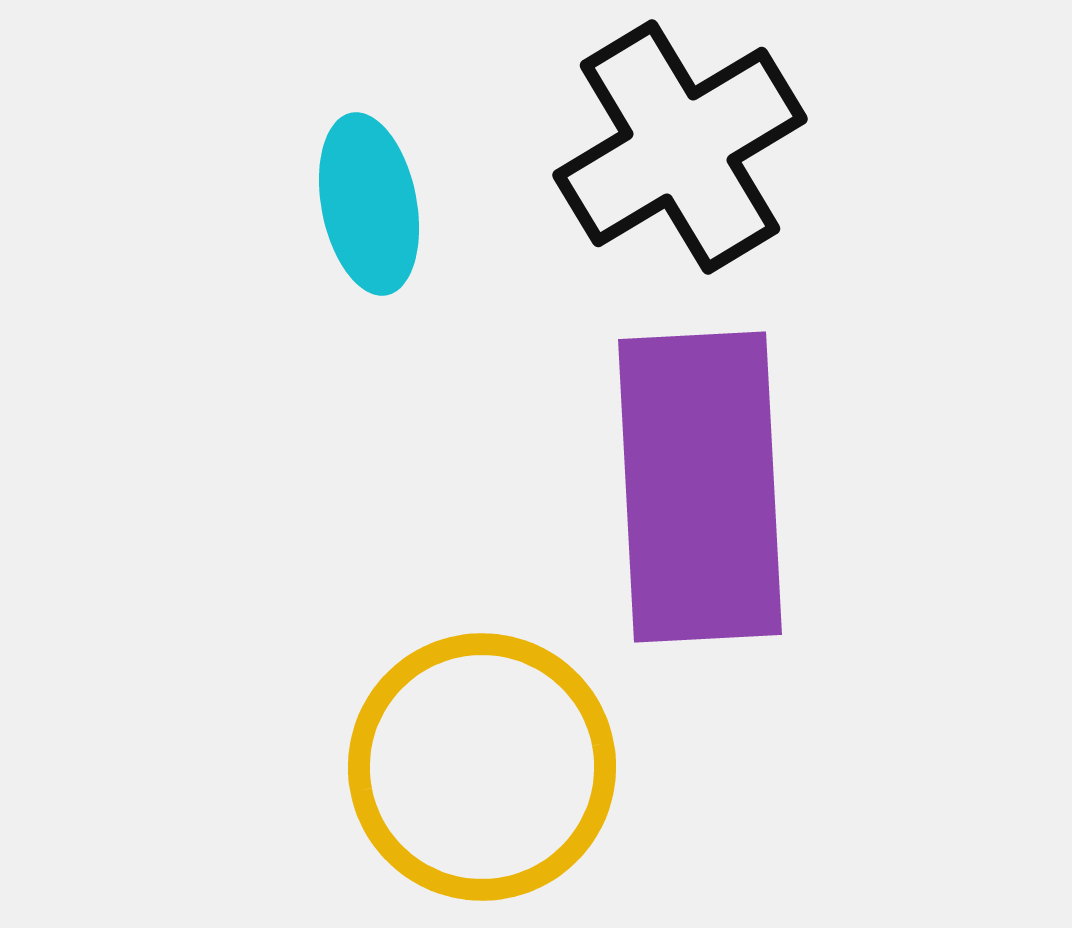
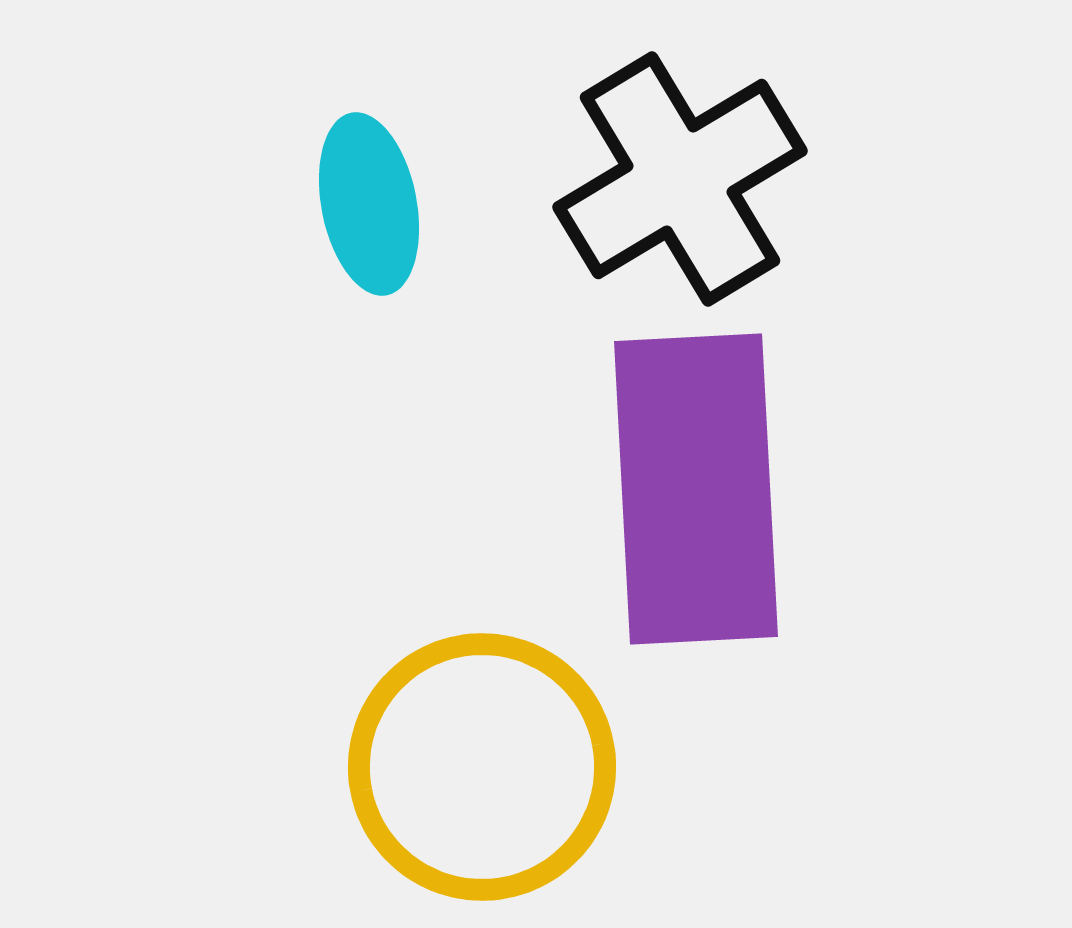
black cross: moved 32 px down
purple rectangle: moved 4 px left, 2 px down
